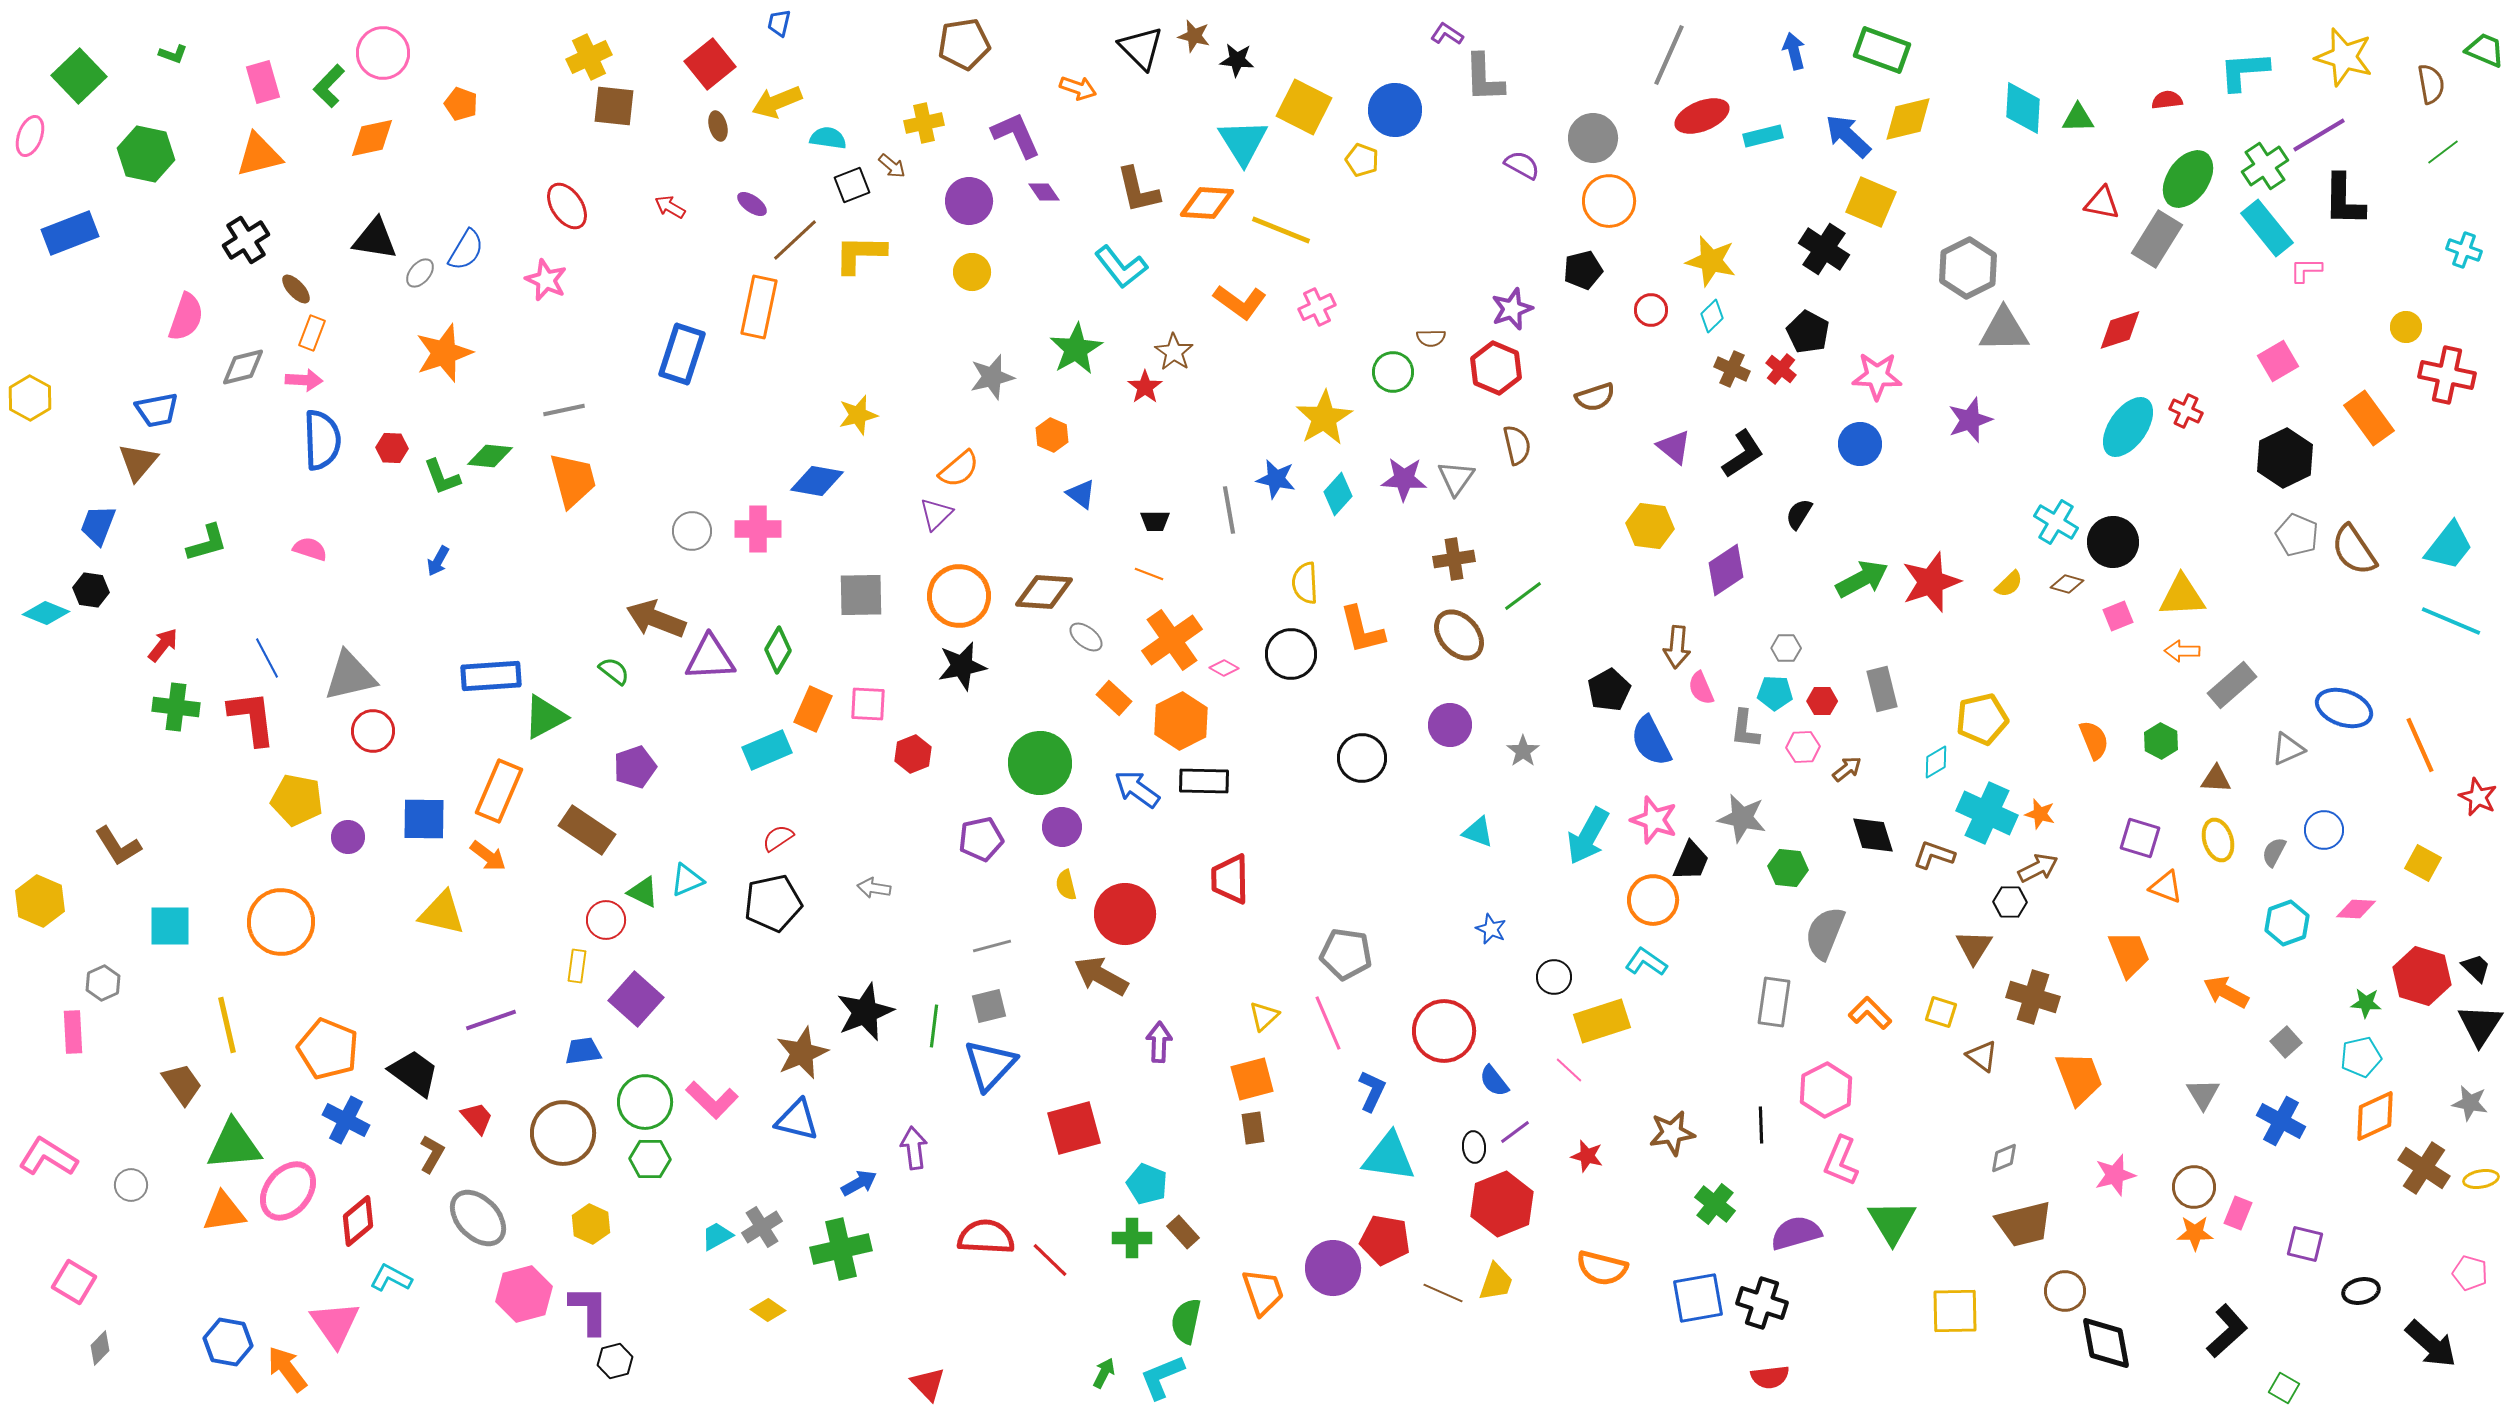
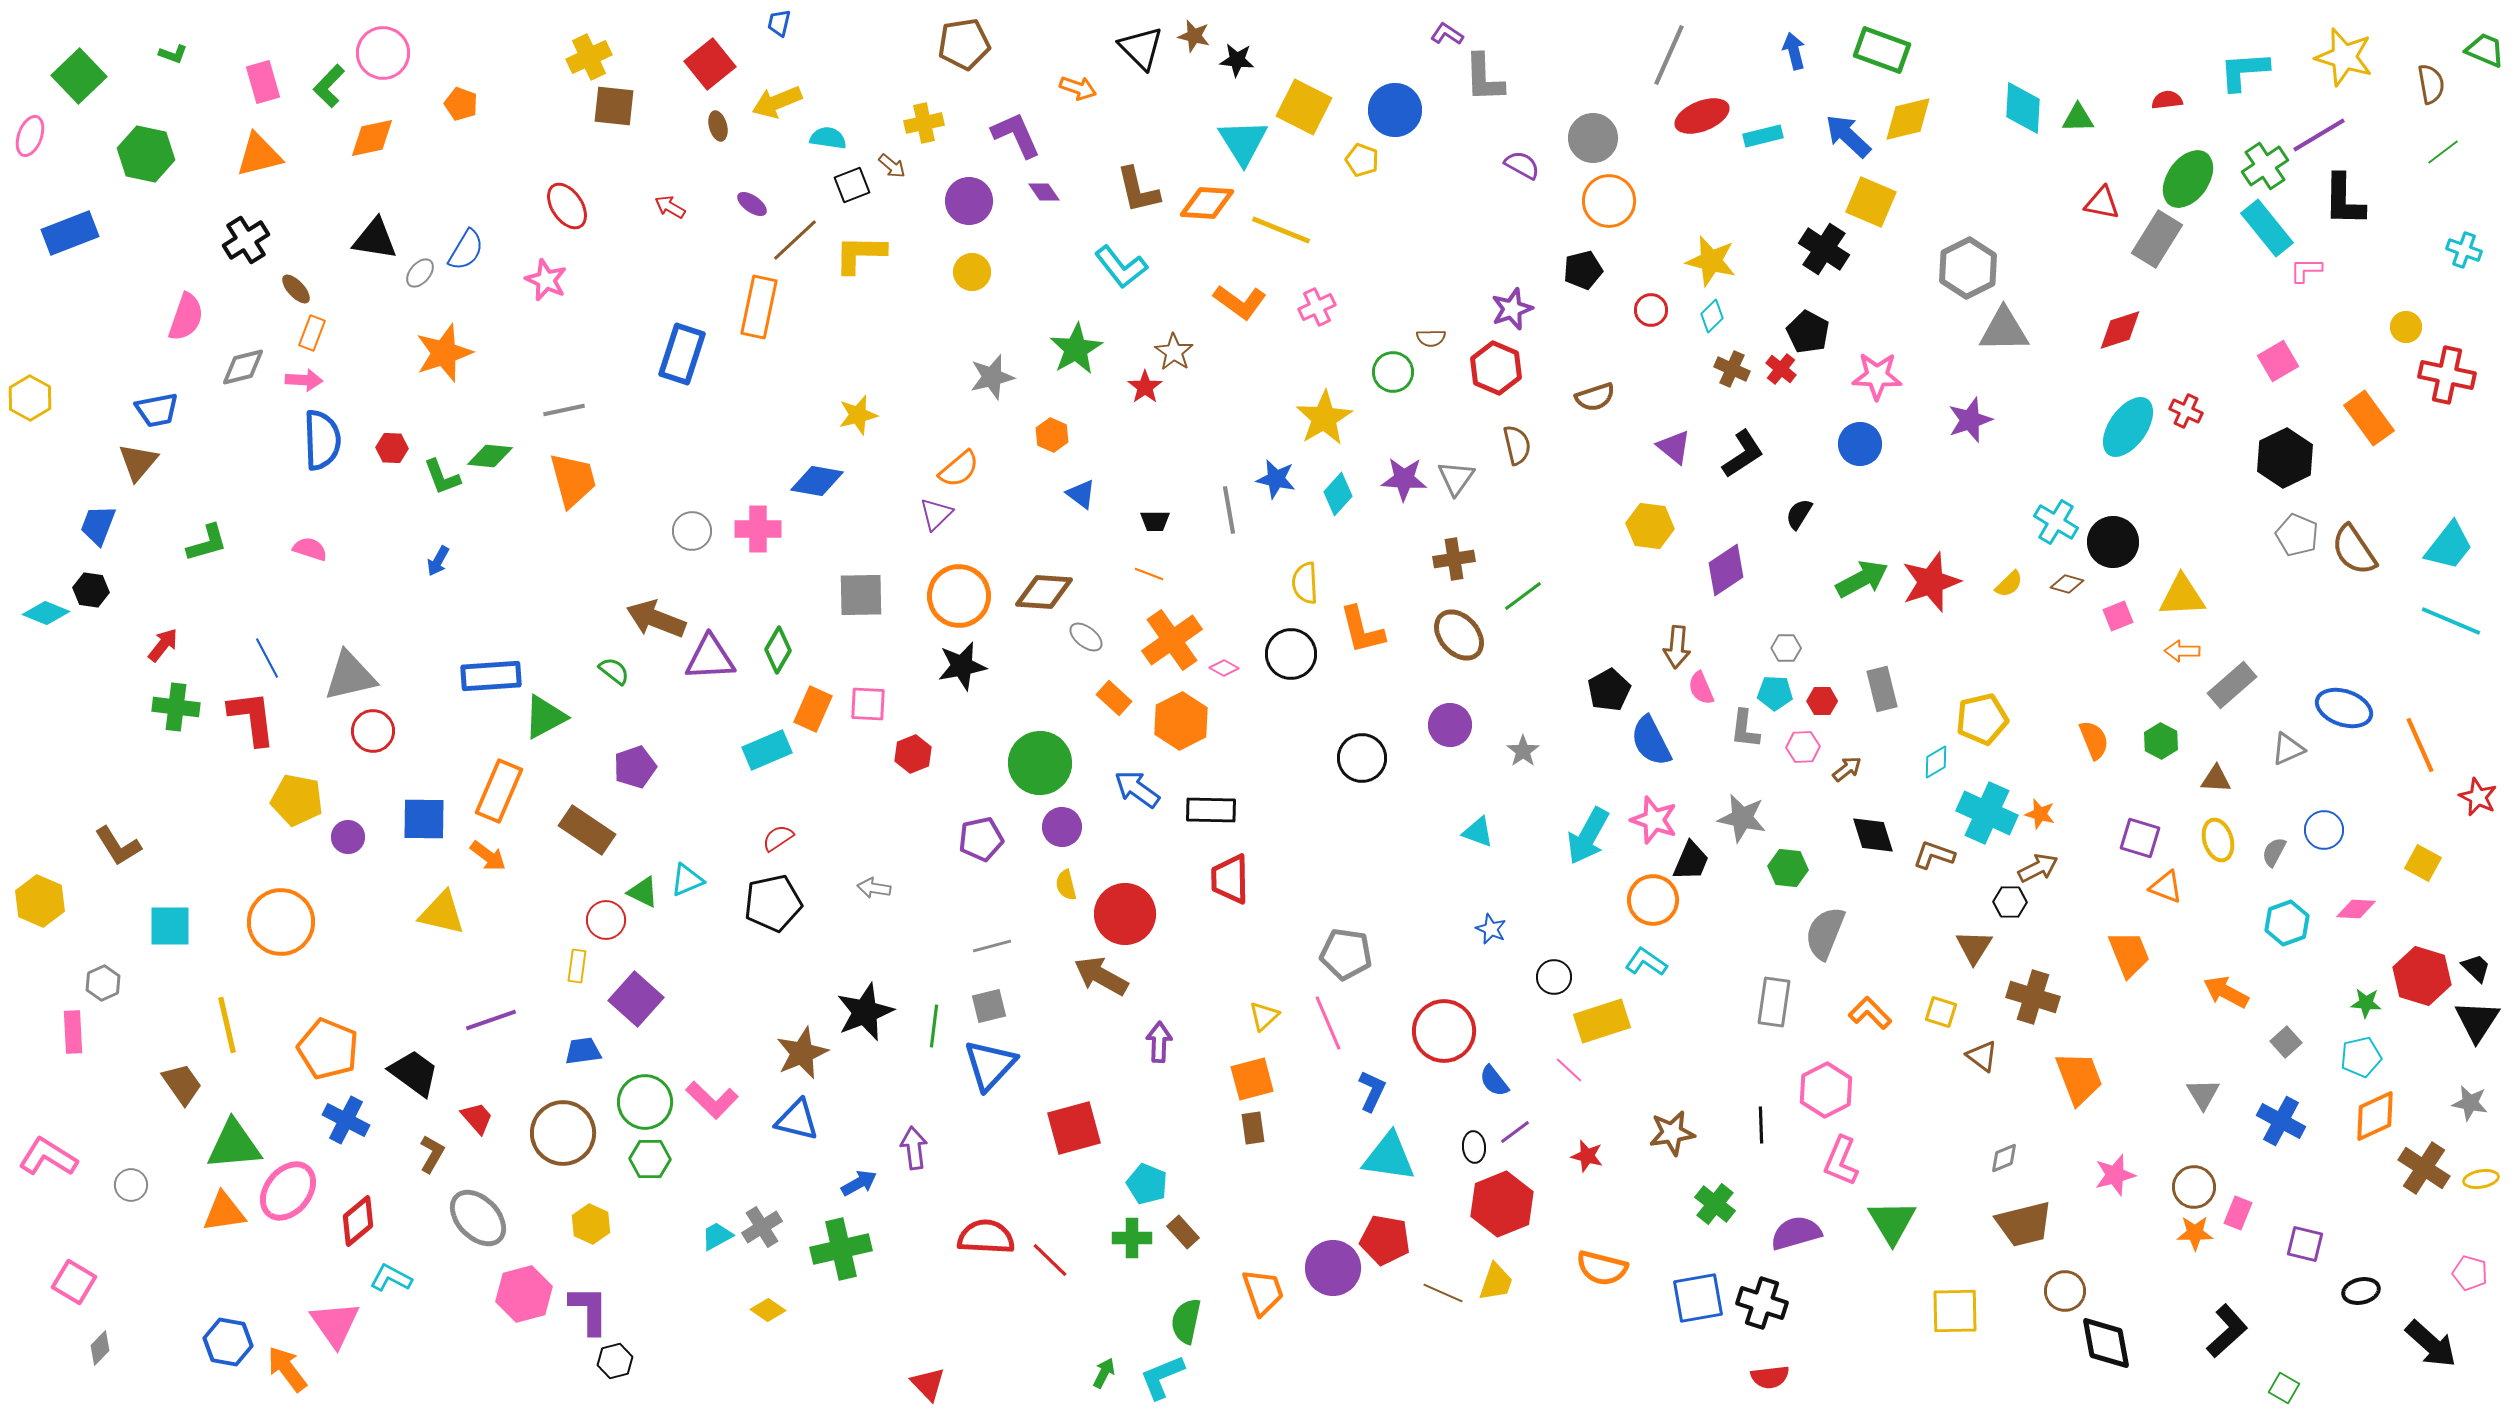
black rectangle at (1204, 781): moved 7 px right, 29 px down
black triangle at (2480, 1025): moved 3 px left, 4 px up
